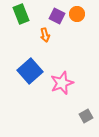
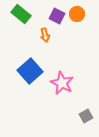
green rectangle: rotated 30 degrees counterclockwise
pink star: rotated 25 degrees counterclockwise
